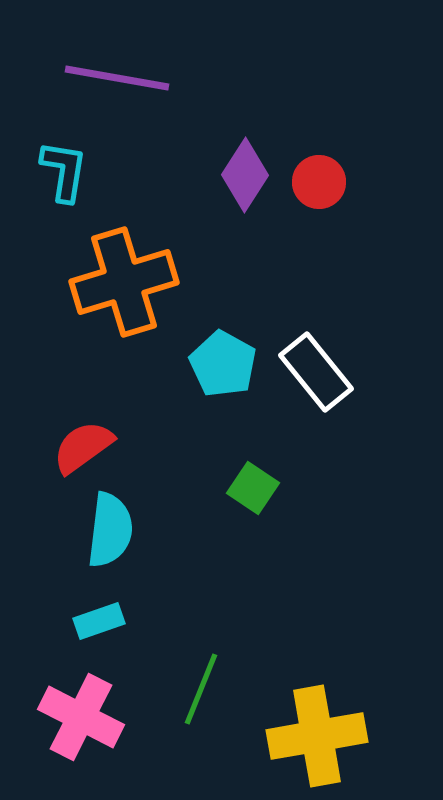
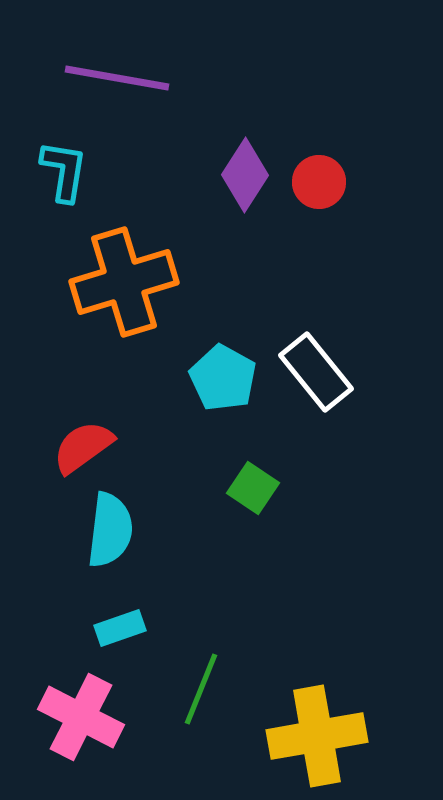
cyan pentagon: moved 14 px down
cyan rectangle: moved 21 px right, 7 px down
